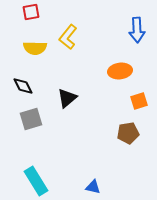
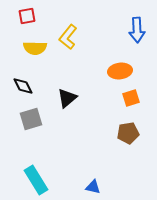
red square: moved 4 px left, 4 px down
orange square: moved 8 px left, 3 px up
cyan rectangle: moved 1 px up
